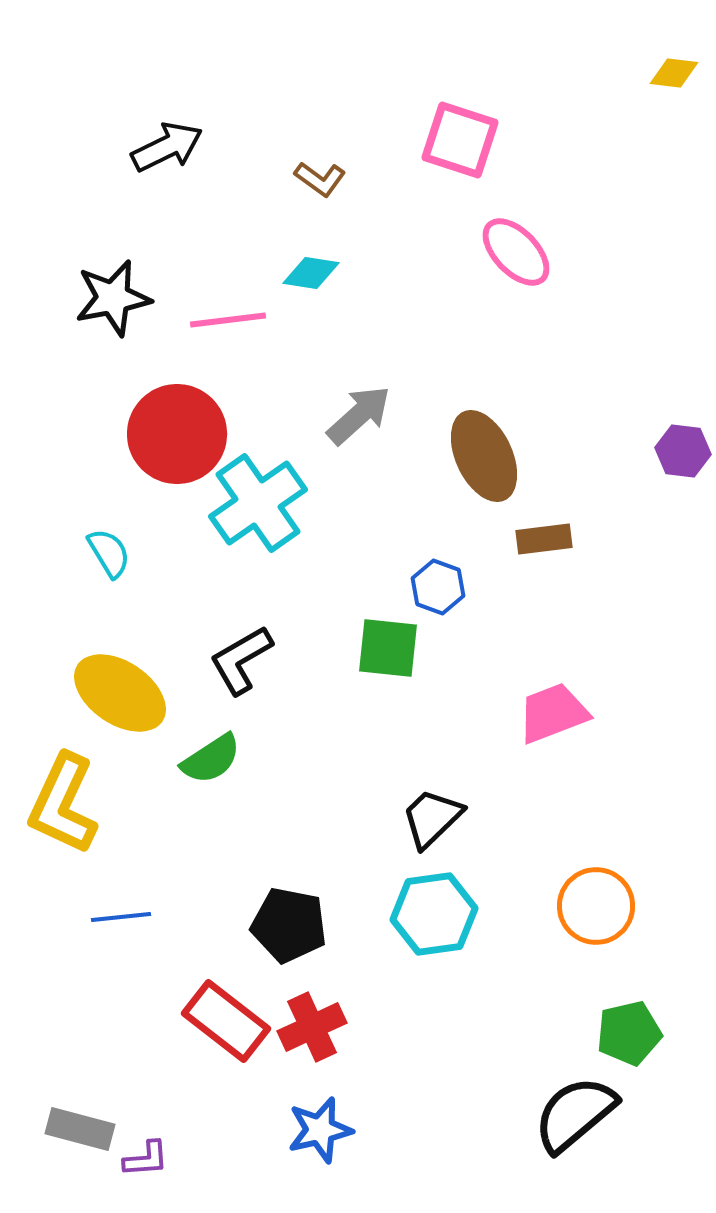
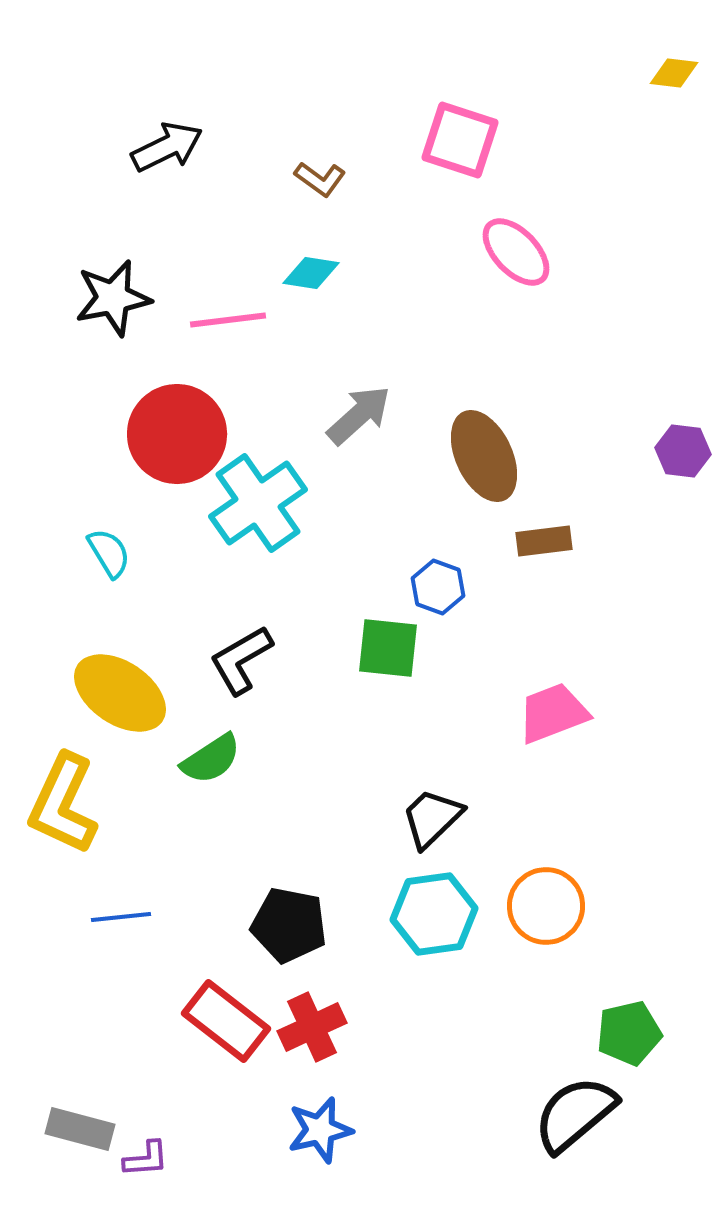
brown rectangle: moved 2 px down
orange circle: moved 50 px left
